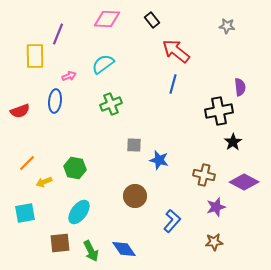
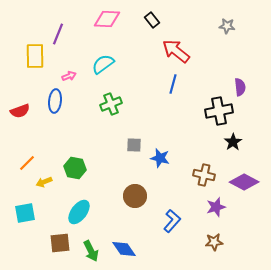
blue star: moved 1 px right, 2 px up
